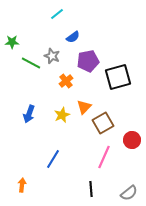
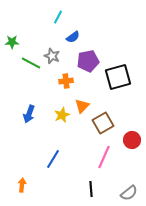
cyan line: moved 1 px right, 3 px down; rotated 24 degrees counterclockwise
orange cross: rotated 32 degrees clockwise
orange triangle: moved 2 px left, 1 px up
